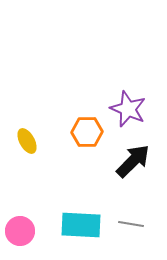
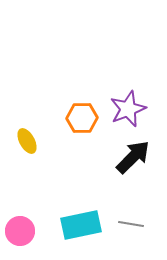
purple star: rotated 27 degrees clockwise
orange hexagon: moved 5 px left, 14 px up
black arrow: moved 4 px up
cyan rectangle: rotated 15 degrees counterclockwise
